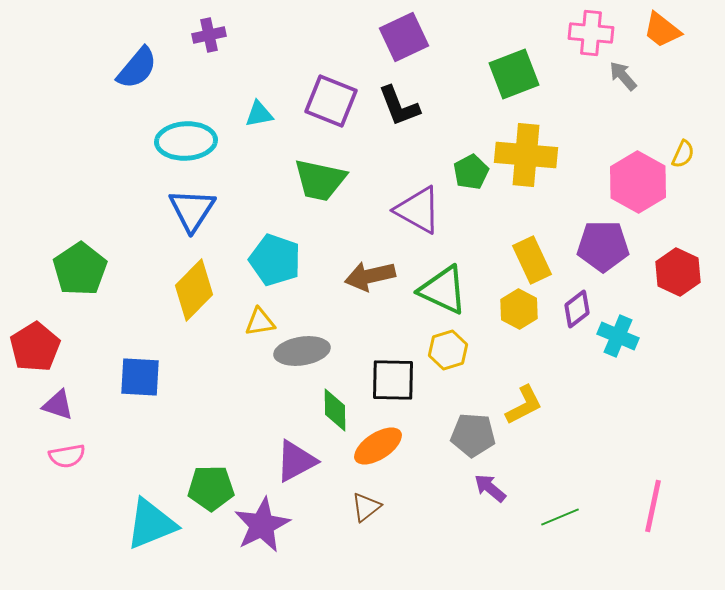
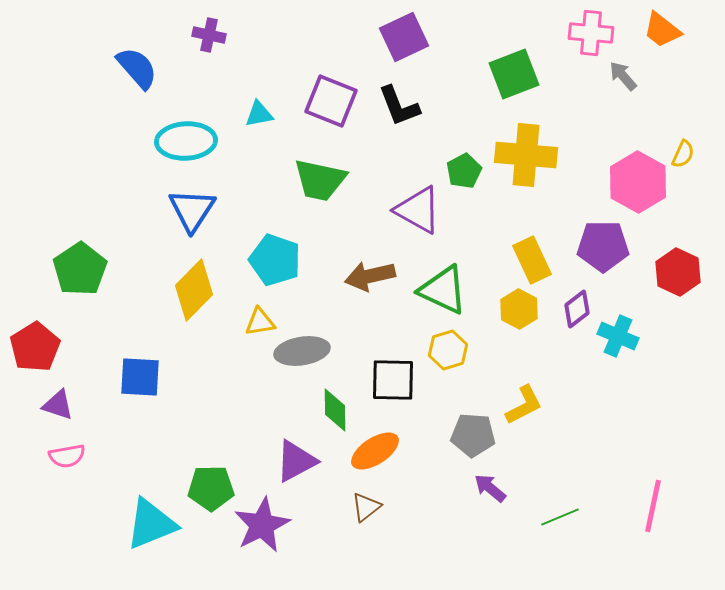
purple cross at (209, 35): rotated 24 degrees clockwise
blue semicircle at (137, 68): rotated 81 degrees counterclockwise
green pentagon at (471, 172): moved 7 px left, 1 px up
orange ellipse at (378, 446): moved 3 px left, 5 px down
